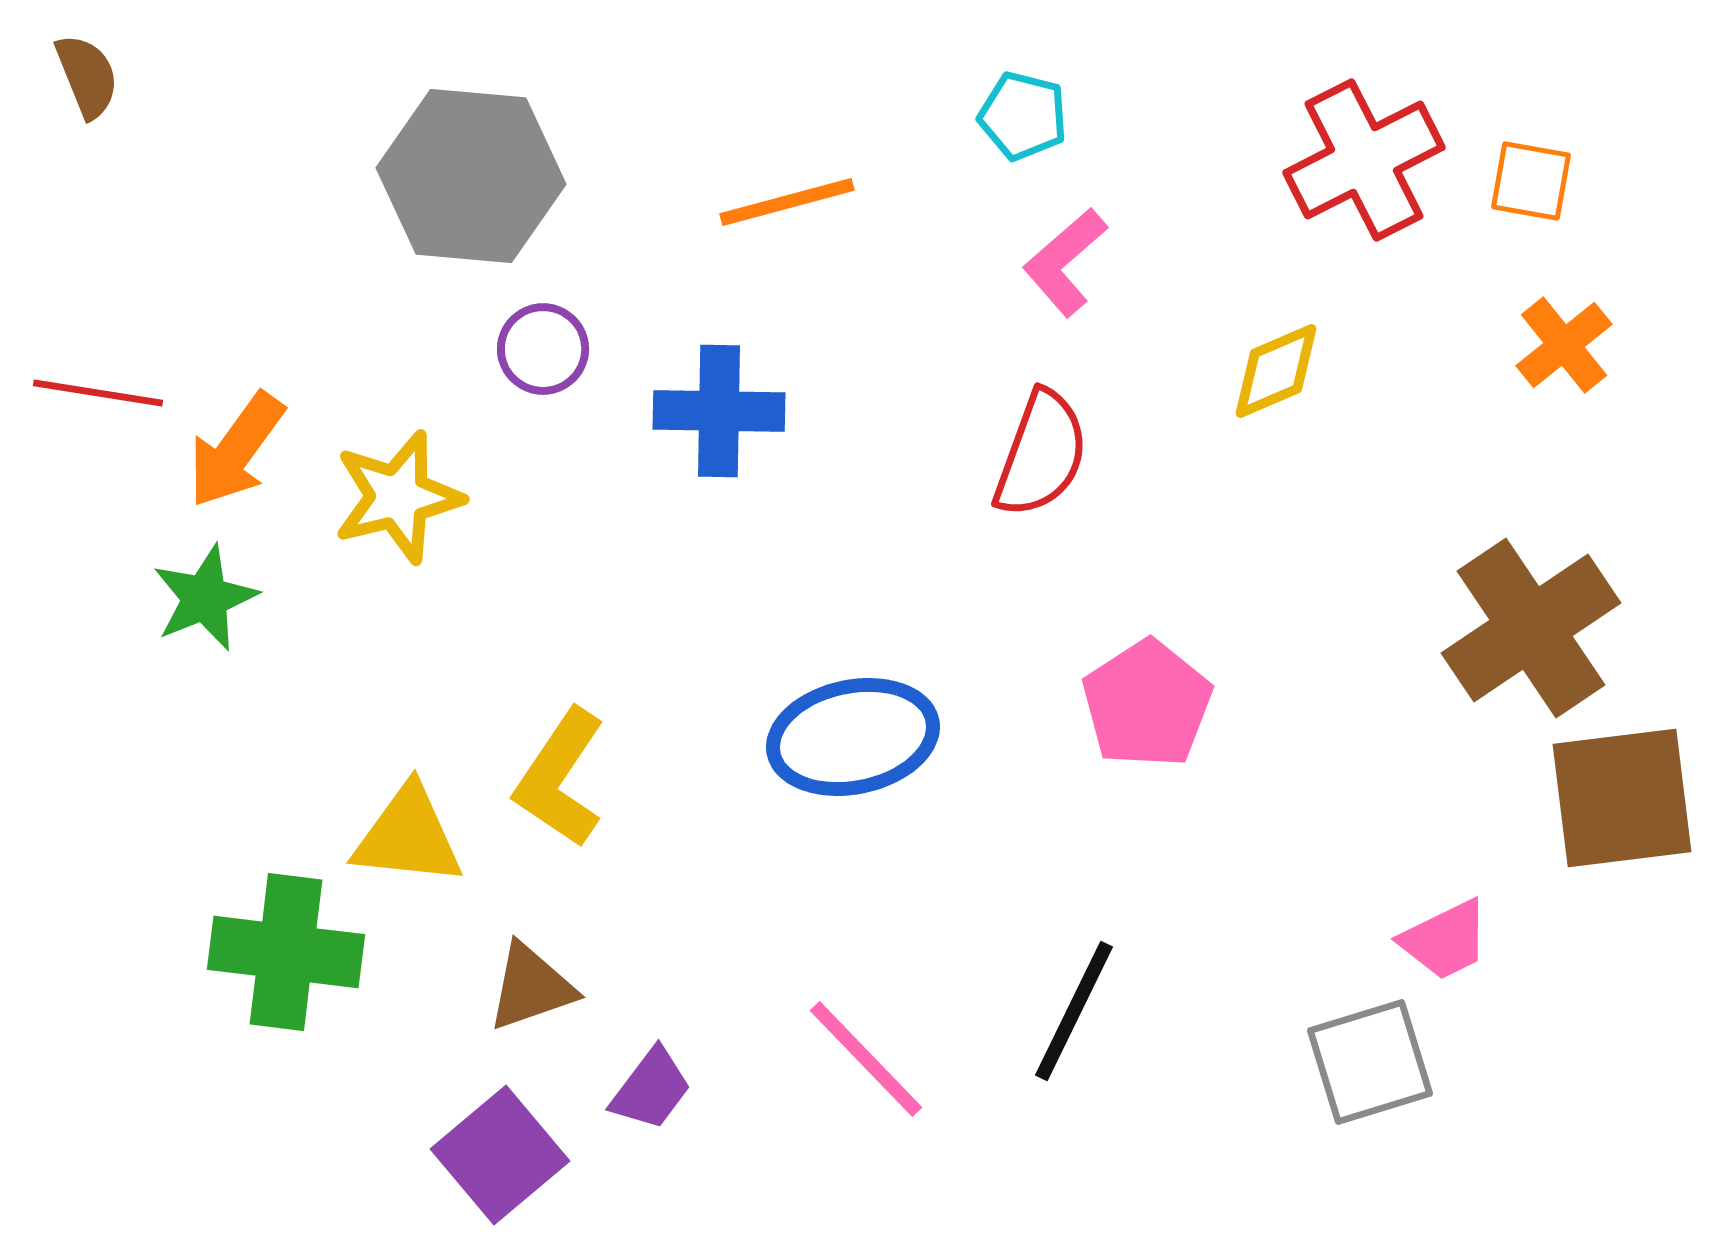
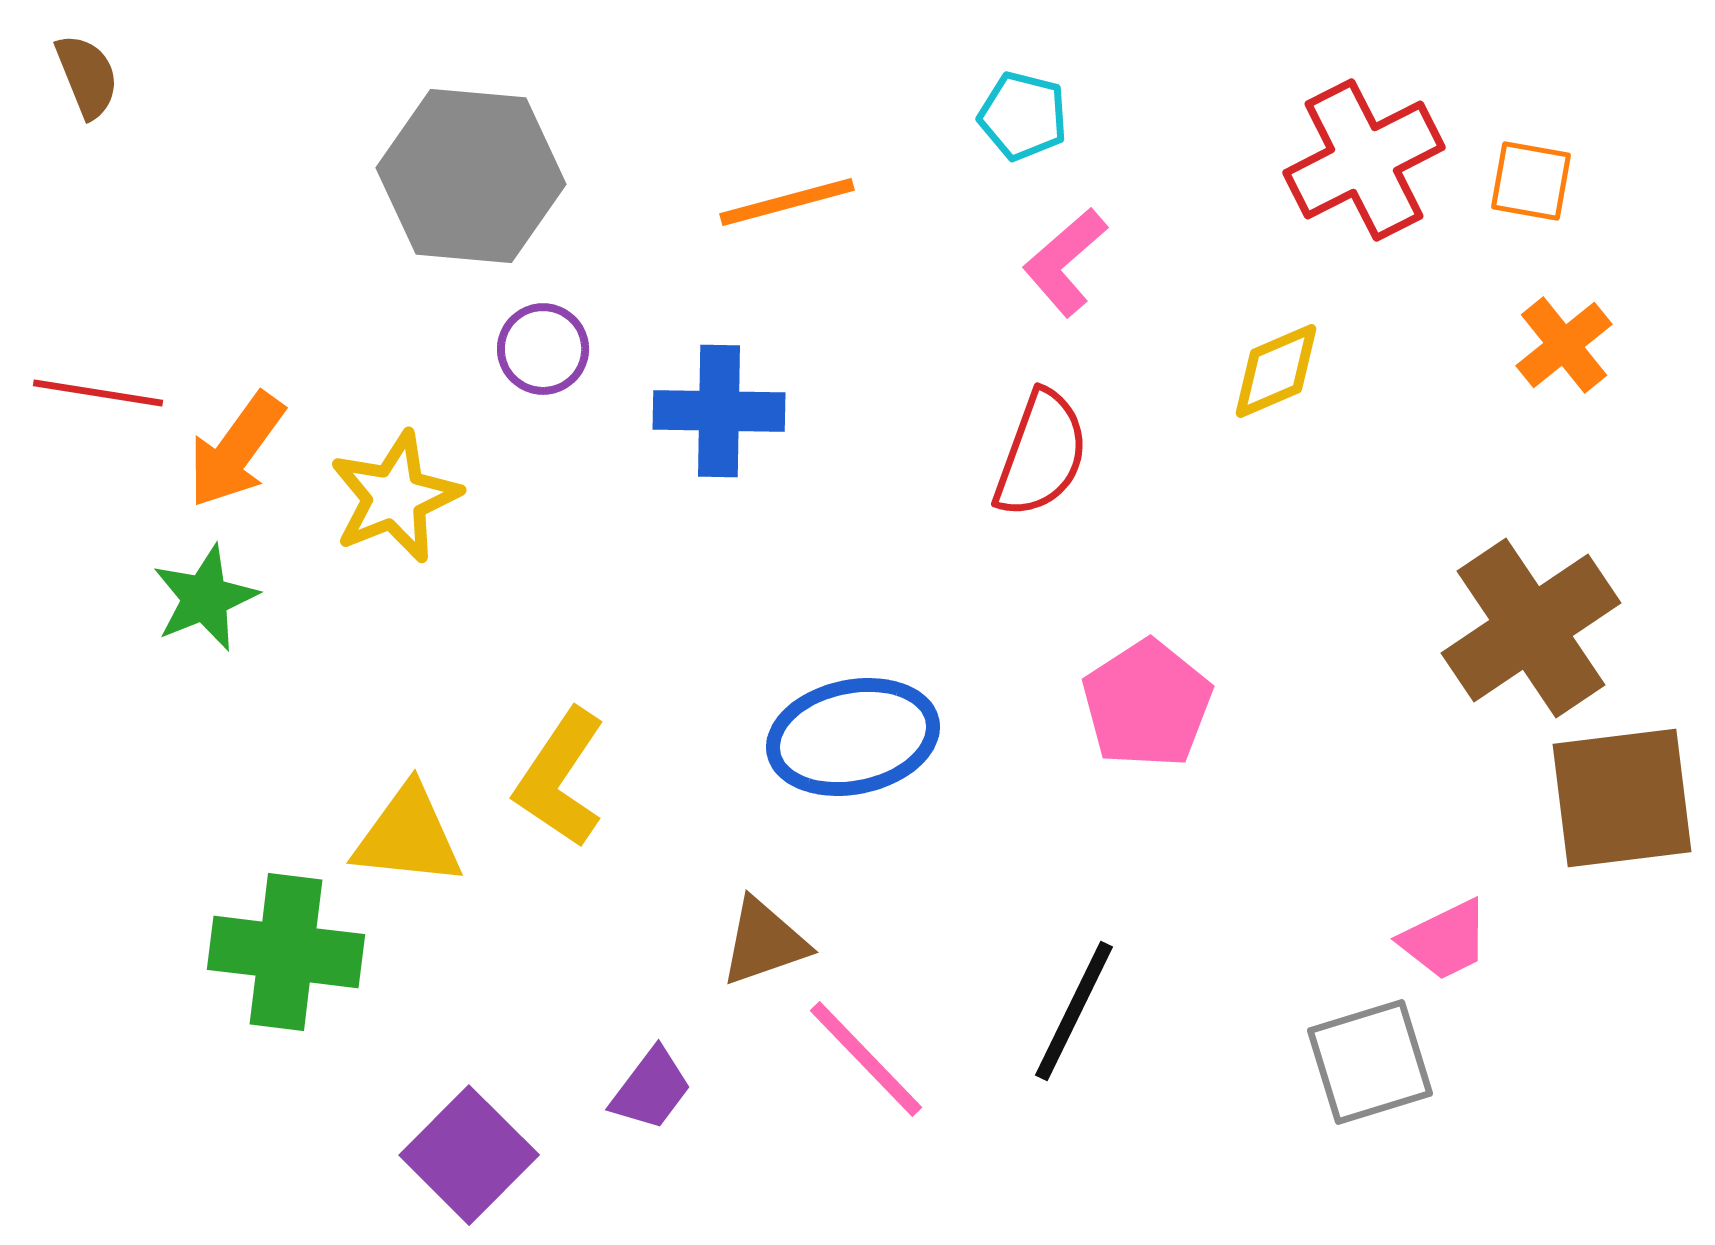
yellow star: moved 3 px left; rotated 8 degrees counterclockwise
brown triangle: moved 233 px right, 45 px up
purple square: moved 31 px left; rotated 5 degrees counterclockwise
